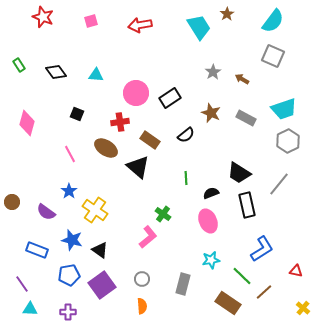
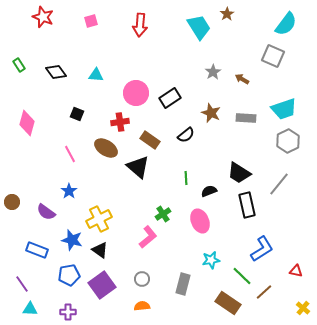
cyan semicircle at (273, 21): moved 13 px right, 3 px down
red arrow at (140, 25): rotated 75 degrees counterclockwise
gray rectangle at (246, 118): rotated 24 degrees counterclockwise
black semicircle at (211, 193): moved 2 px left, 2 px up
yellow cross at (95, 210): moved 4 px right, 9 px down; rotated 30 degrees clockwise
green cross at (163, 214): rotated 21 degrees clockwise
pink ellipse at (208, 221): moved 8 px left
orange semicircle at (142, 306): rotated 91 degrees counterclockwise
